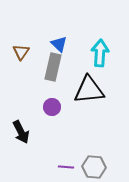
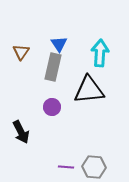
blue triangle: rotated 12 degrees clockwise
